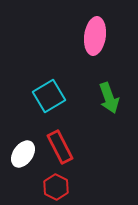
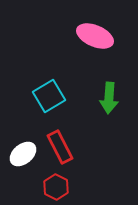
pink ellipse: rotated 75 degrees counterclockwise
green arrow: rotated 24 degrees clockwise
white ellipse: rotated 16 degrees clockwise
